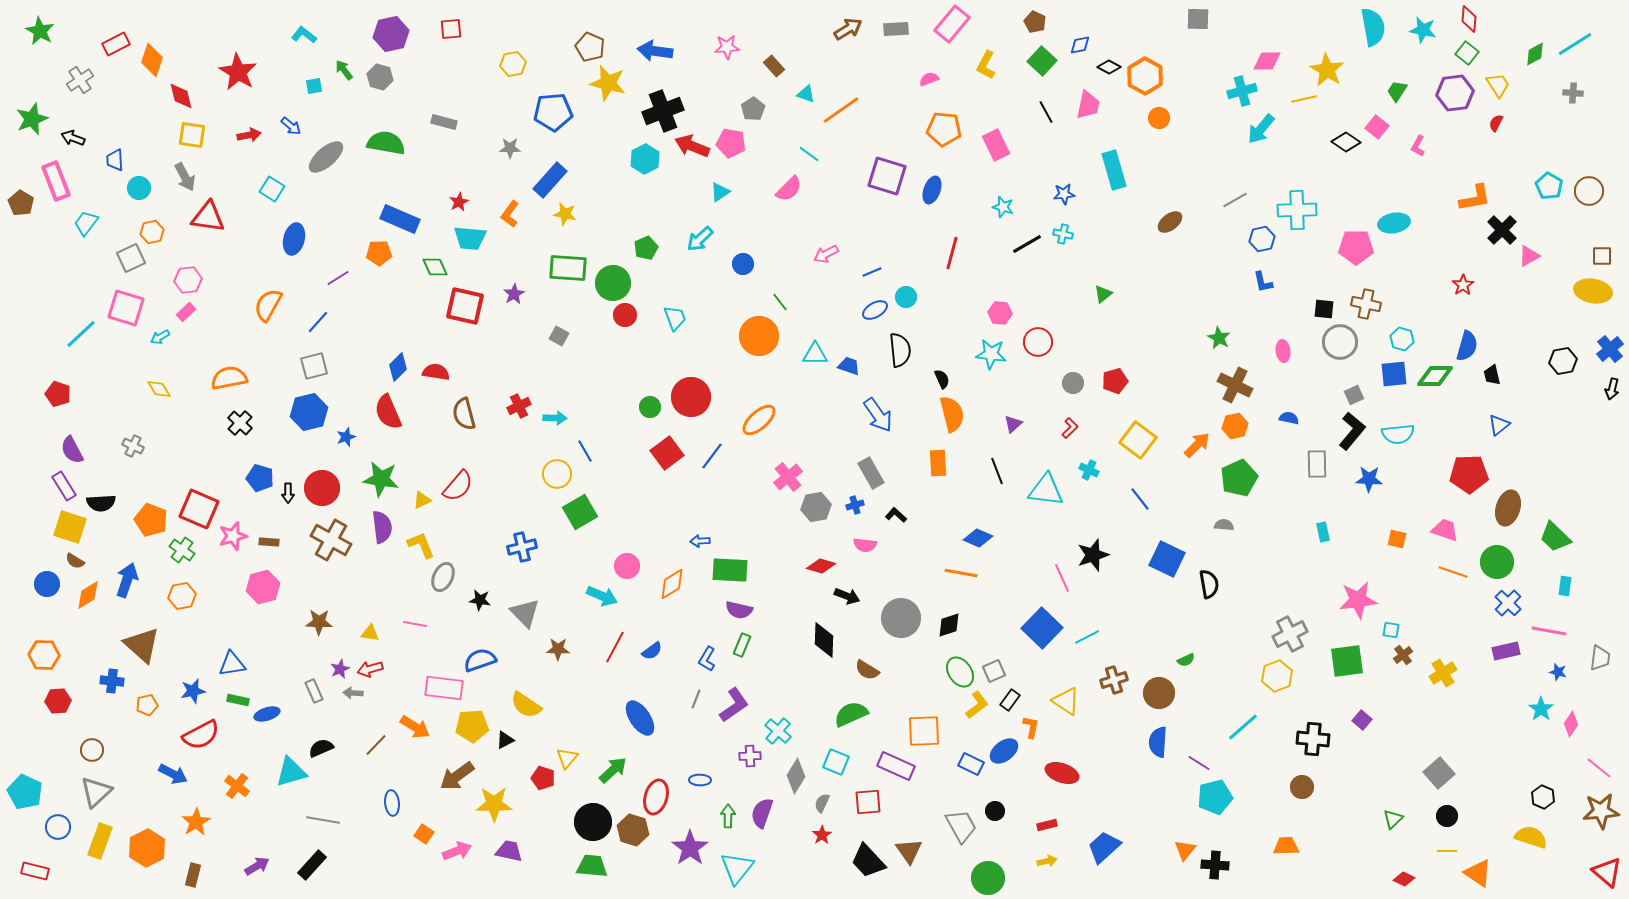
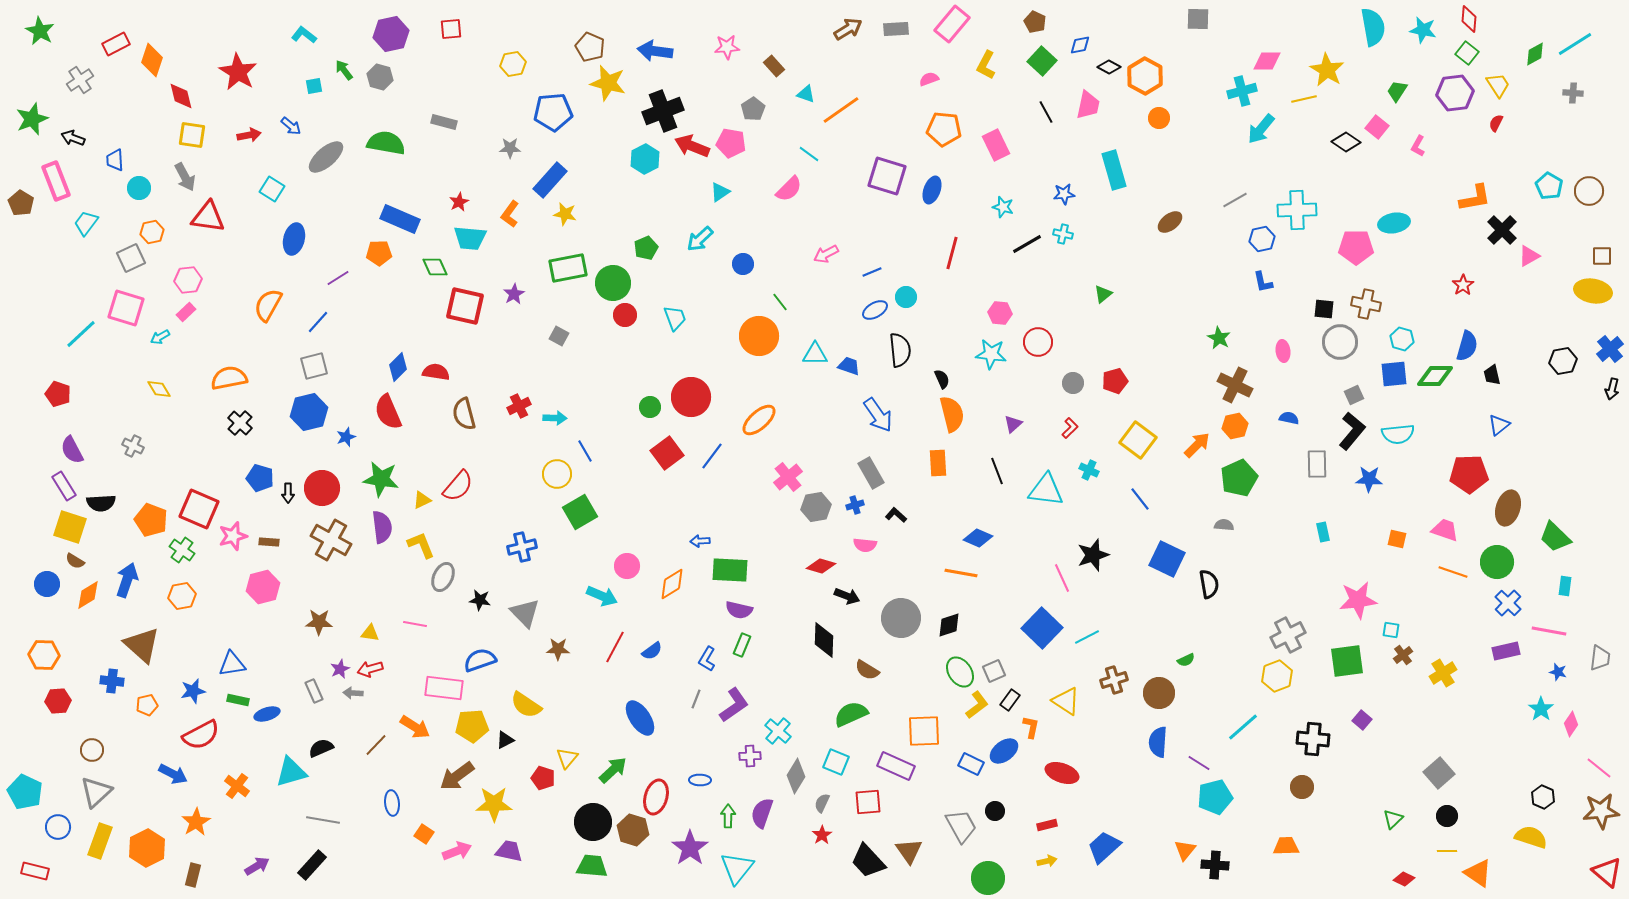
green rectangle at (568, 268): rotated 15 degrees counterclockwise
gray cross at (1290, 634): moved 2 px left, 1 px down
